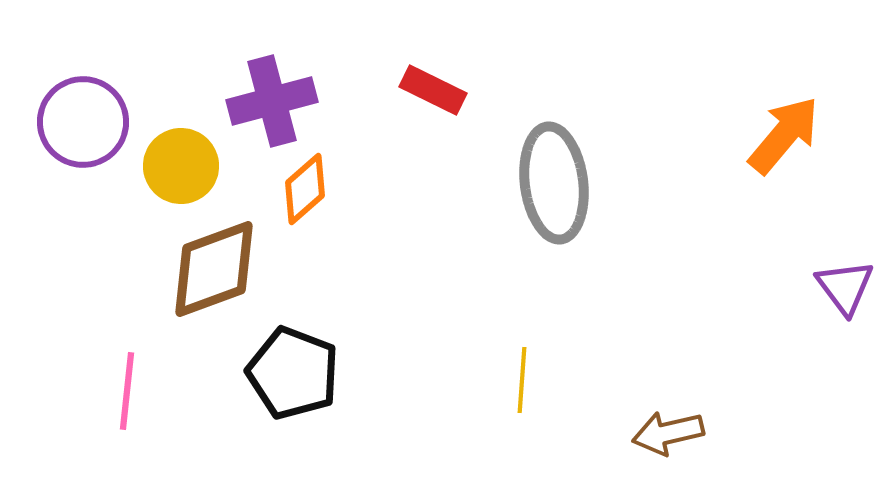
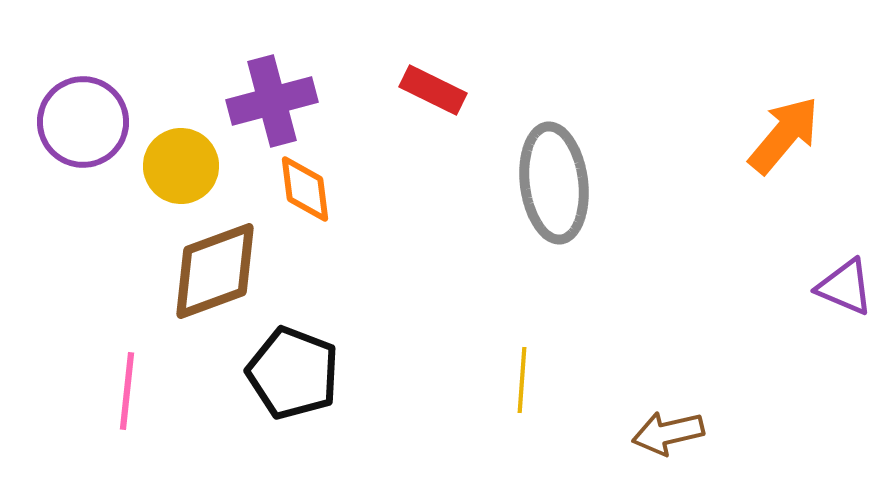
orange diamond: rotated 56 degrees counterclockwise
brown diamond: moved 1 px right, 2 px down
purple triangle: rotated 30 degrees counterclockwise
